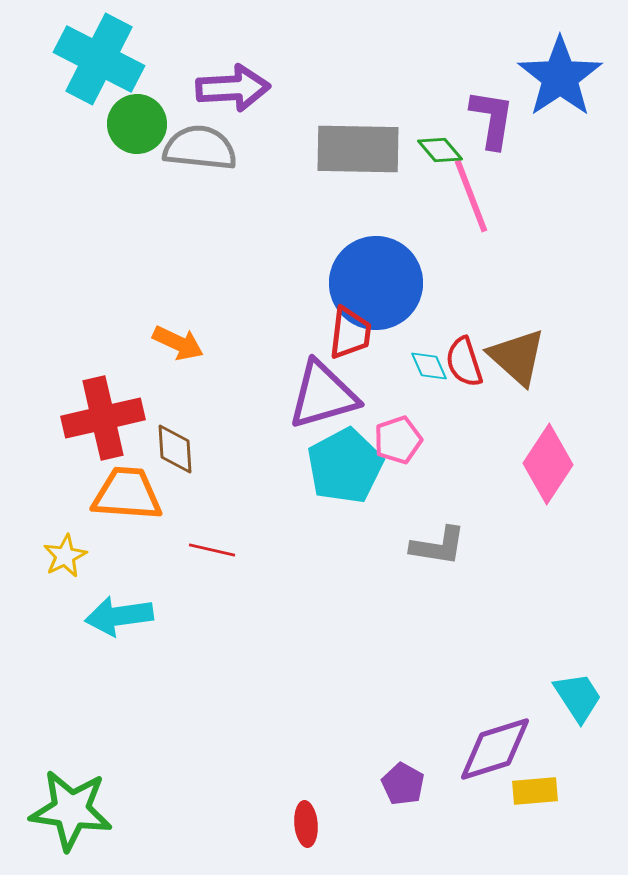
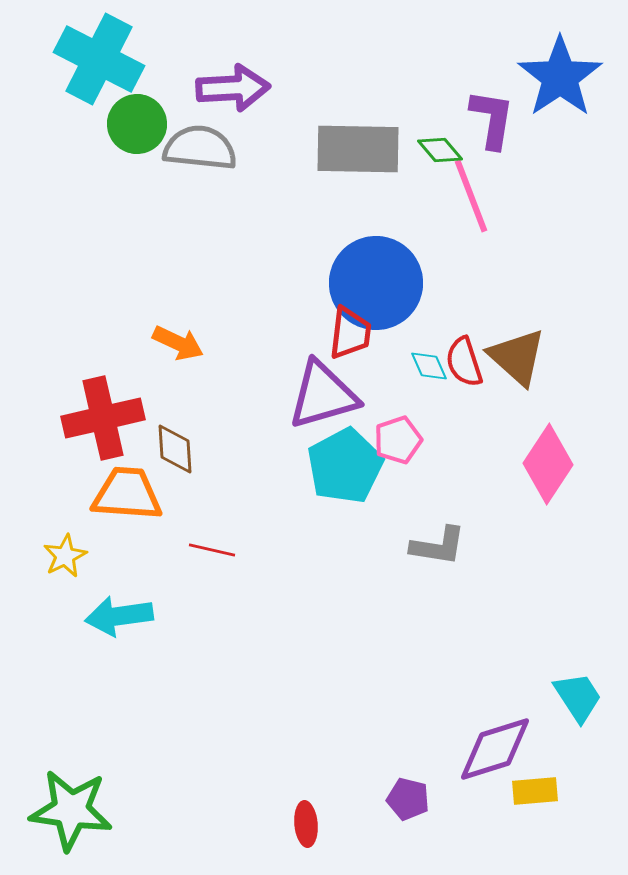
purple pentagon: moved 5 px right, 15 px down; rotated 15 degrees counterclockwise
